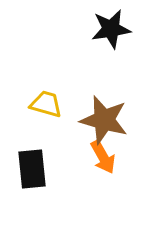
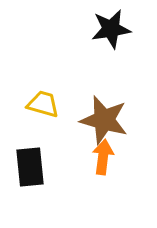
yellow trapezoid: moved 3 px left
orange arrow: rotated 144 degrees counterclockwise
black rectangle: moved 2 px left, 2 px up
